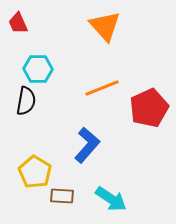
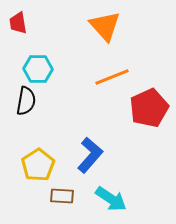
red trapezoid: rotated 15 degrees clockwise
orange line: moved 10 px right, 11 px up
blue L-shape: moved 3 px right, 10 px down
yellow pentagon: moved 3 px right, 7 px up; rotated 8 degrees clockwise
